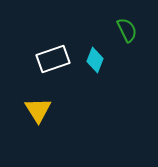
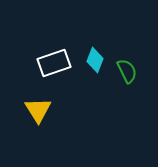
green semicircle: moved 41 px down
white rectangle: moved 1 px right, 4 px down
